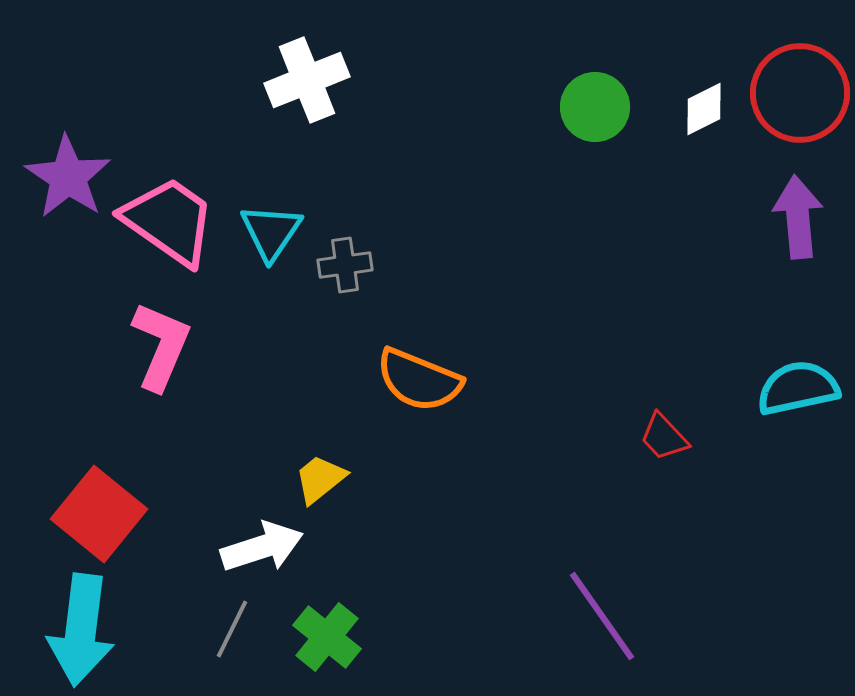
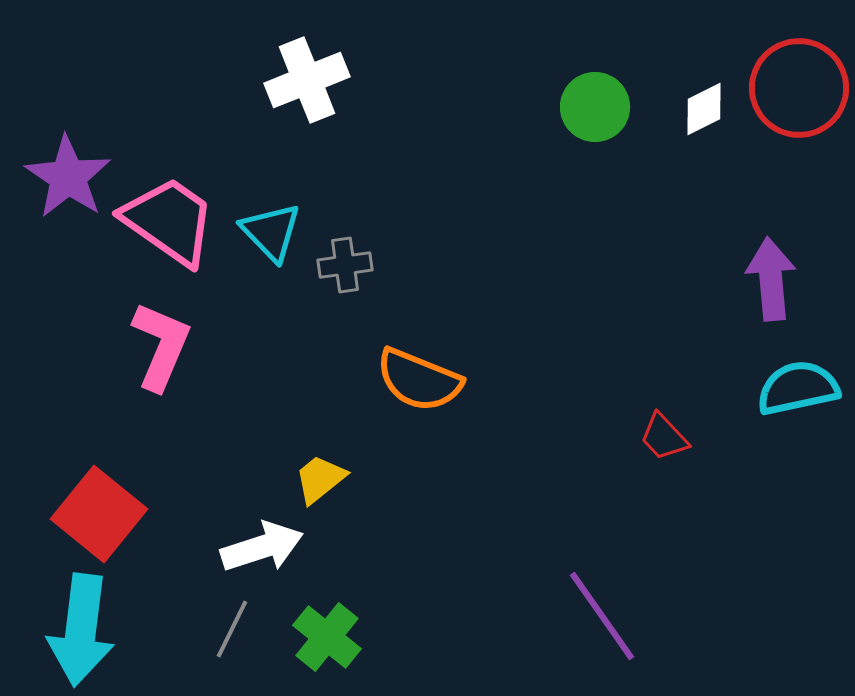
red circle: moved 1 px left, 5 px up
purple arrow: moved 27 px left, 62 px down
cyan triangle: rotated 18 degrees counterclockwise
